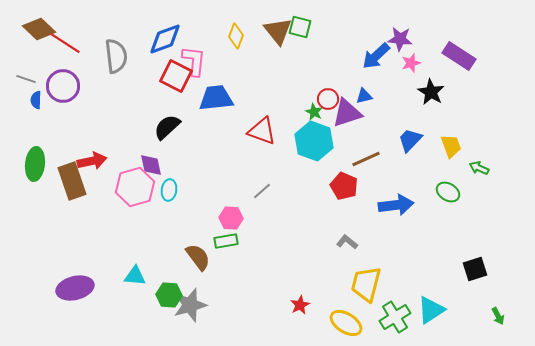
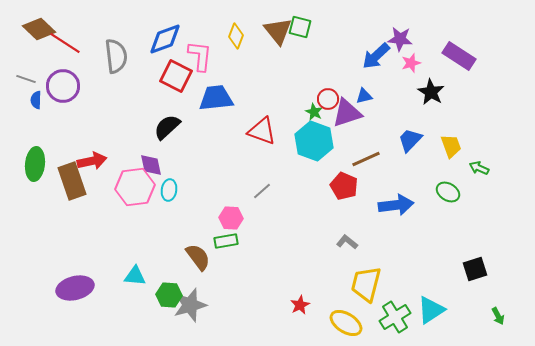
pink L-shape at (194, 61): moved 6 px right, 5 px up
pink hexagon at (135, 187): rotated 9 degrees clockwise
